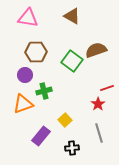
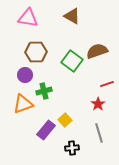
brown semicircle: moved 1 px right, 1 px down
red line: moved 4 px up
purple rectangle: moved 5 px right, 6 px up
